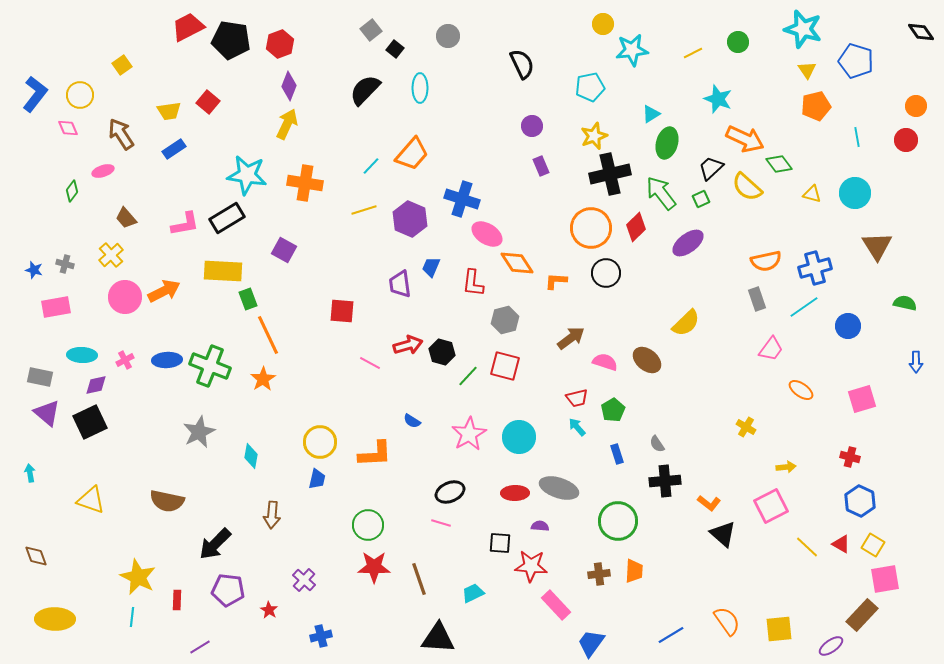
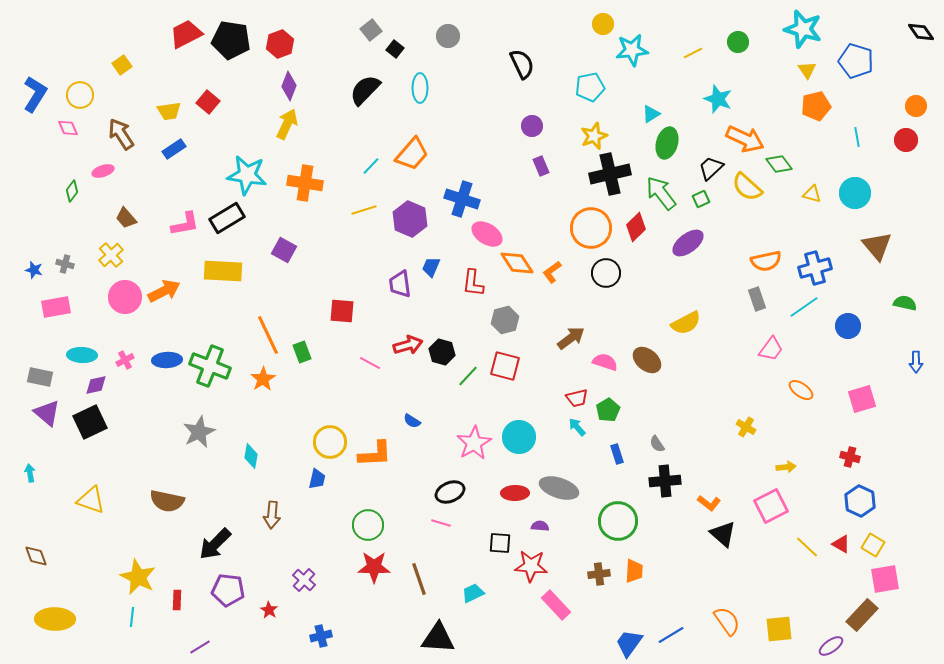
red trapezoid at (188, 27): moved 2 px left, 7 px down
blue L-shape at (35, 94): rotated 6 degrees counterclockwise
brown triangle at (877, 246): rotated 8 degrees counterclockwise
orange L-shape at (556, 281): moved 4 px left, 9 px up; rotated 40 degrees counterclockwise
green rectangle at (248, 299): moved 54 px right, 53 px down
yellow semicircle at (686, 323): rotated 16 degrees clockwise
green pentagon at (613, 410): moved 5 px left
pink star at (469, 434): moved 5 px right, 9 px down
yellow circle at (320, 442): moved 10 px right
blue trapezoid at (591, 643): moved 38 px right
